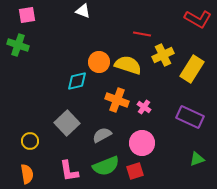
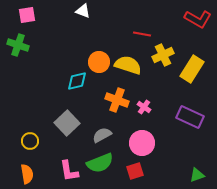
green triangle: moved 16 px down
green semicircle: moved 6 px left, 3 px up
